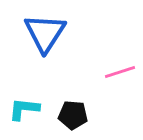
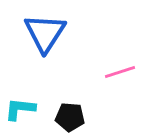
cyan L-shape: moved 4 px left
black pentagon: moved 3 px left, 2 px down
